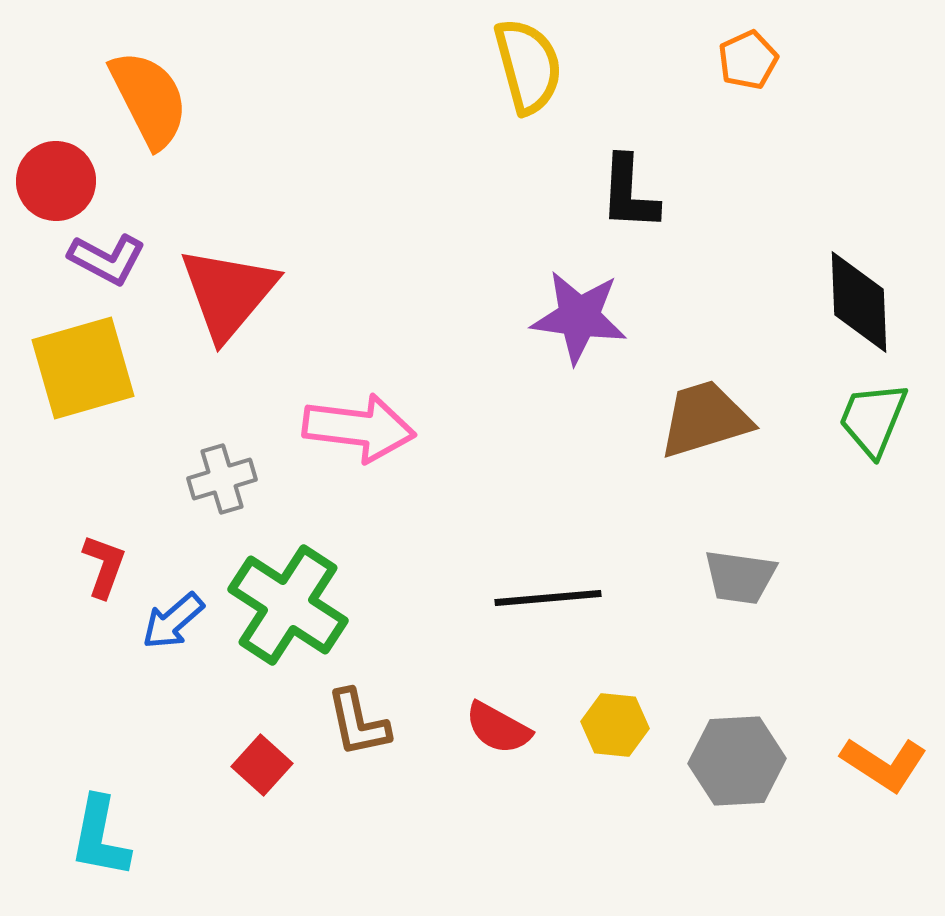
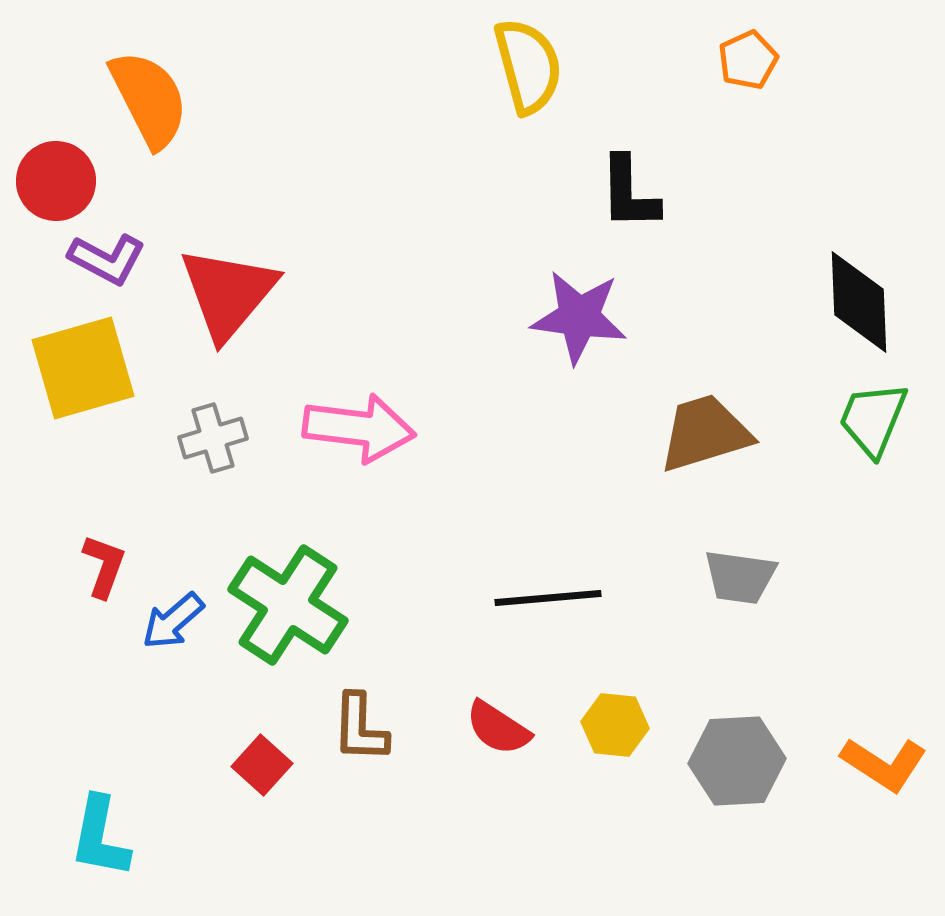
black L-shape: rotated 4 degrees counterclockwise
brown trapezoid: moved 14 px down
gray cross: moved 9 px left, 41 px up
brown L-shape: moved 2 px right, 5 px down; rotated 14 degrees clockwise
red semicircle: rotated 4 degrees clockwise
